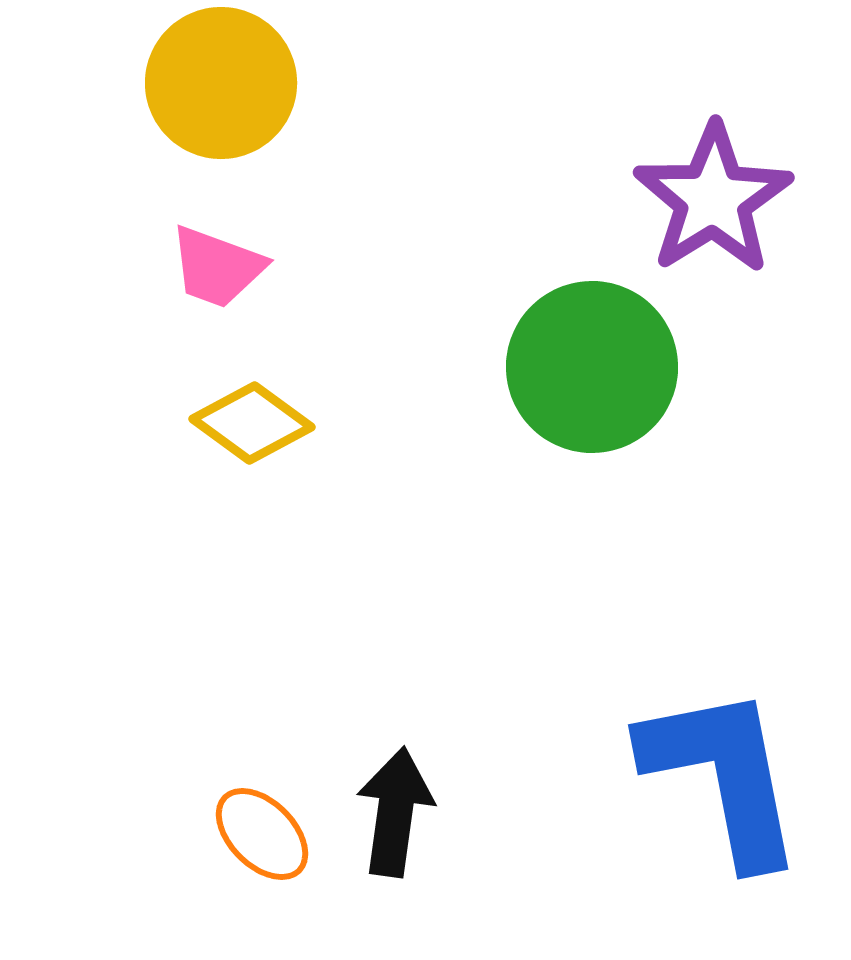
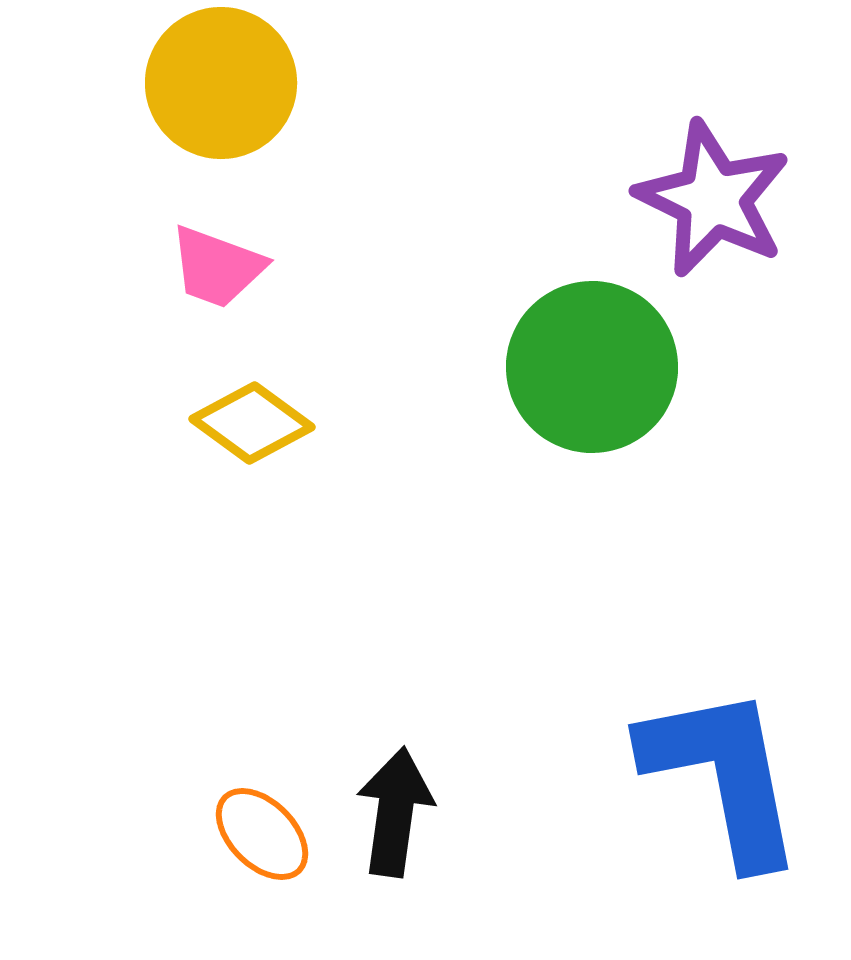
purple star: rotated 14 degrees counterclockwise
